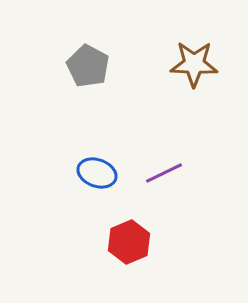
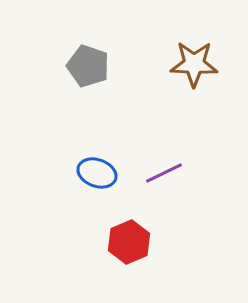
gray pentagon: rotated 9 degrees counterclockwise
